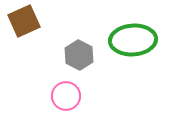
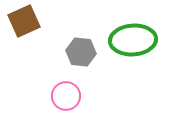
gray hexagon: moved 2 px right, 3 px up; rotated 20 degrees counterclockwise
